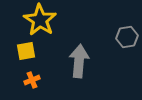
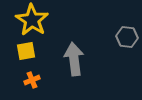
yellow star: moved 8 px left
gray hexagon: rotated 15 degrees clockwise
gray arrow: moved 5 px left, 2 px up; rotated 12 degrees counterclockwise
